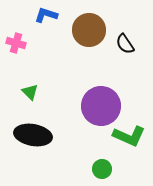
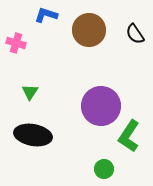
black semicircle: moved 10 px right, 10 px up
green triangle: rotated 18 degrees clockwise
green L-shape: rotated 100 degrees clockwise
green circle: moved 2 px right
